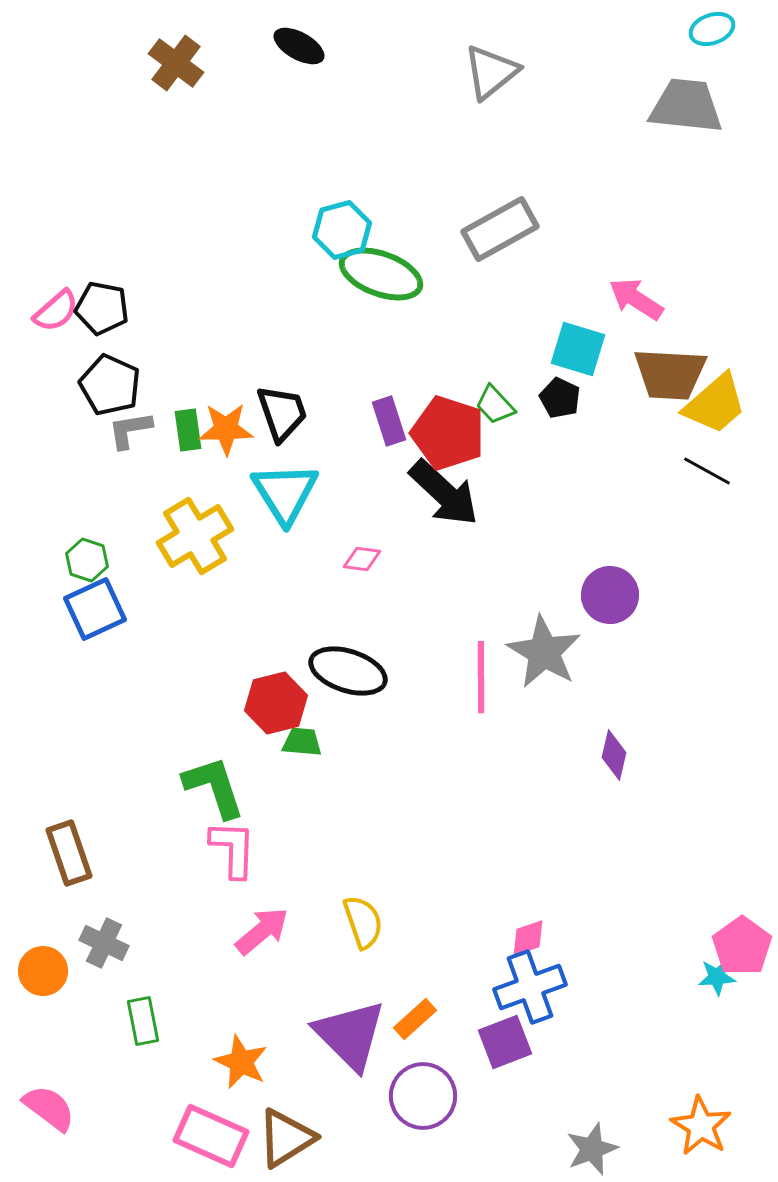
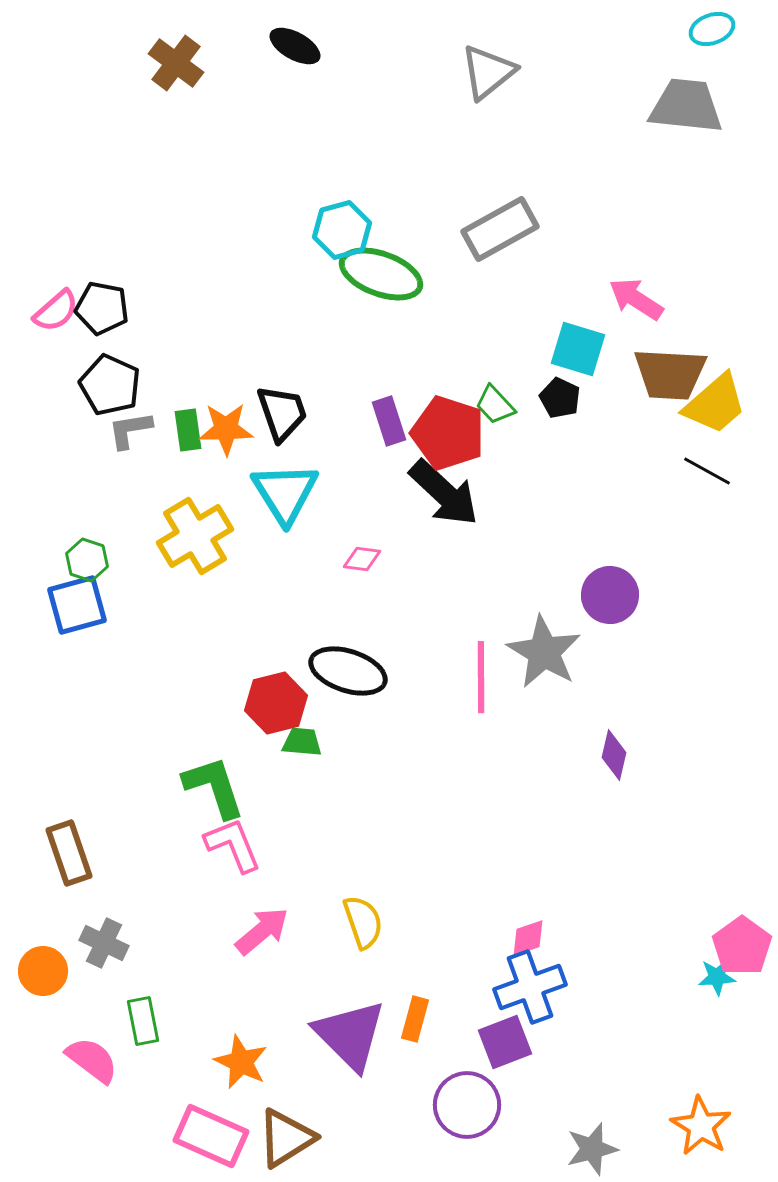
black ellipse at (299, 46): moved 4 px left
gray triangle at (491, 72): moved 3 px left
blue square at (95, 609): moved 18 px left, 4 px up; rotated 10 degrees clockwise
pink L-shape at (233, 849): moved 4 px up; rotated 24 degrees counterclockwise
orange rectangle at (415, 1019): rotated 33 degrees counterclockwise
purple circle at (423, 1096): moved 44 px right, 9 px down
pink semicircle at (49, 1108): moved 43 px right, 48 px up
gray star at (592, 1149): rotated 6 degrees clockwise
